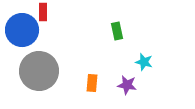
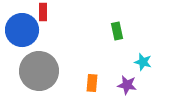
cyan star: moved 1 px left
